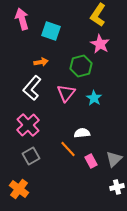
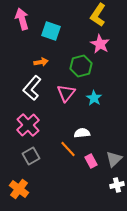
white cross: moved 2 px up
